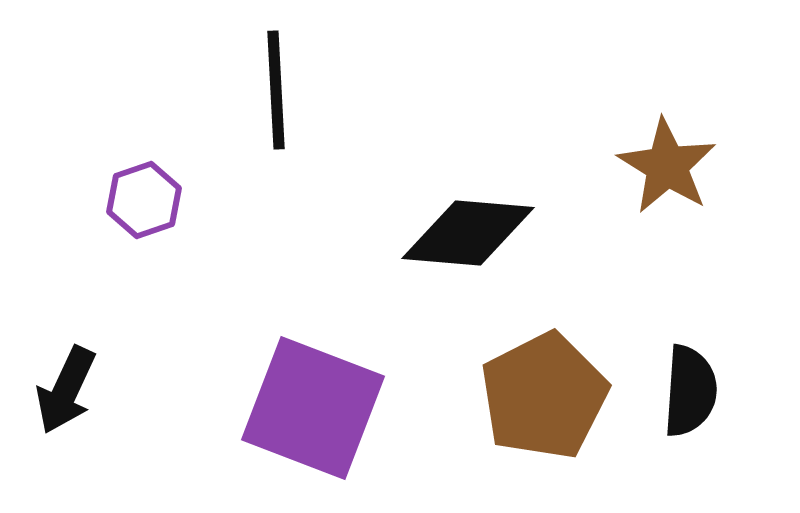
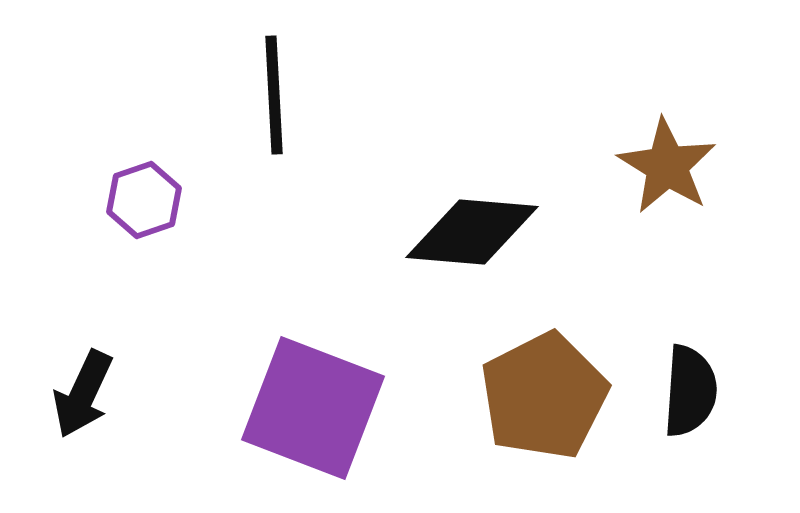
black line: moved 2 px left, 5 px down
black diamond: moved 4 px right, 1 px up
black arrow: moved 17 px right, 4 px down
